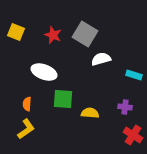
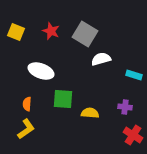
red star: moved 2 px left, 4 px up
white ellipse: moved 3 px left, 1 px up
